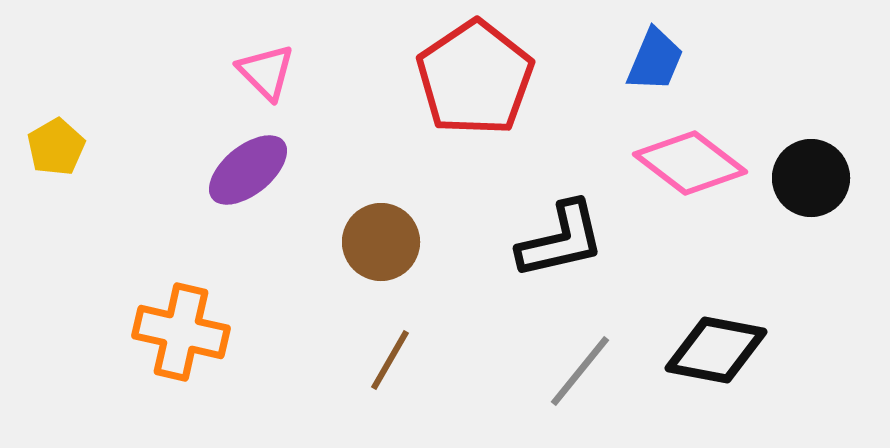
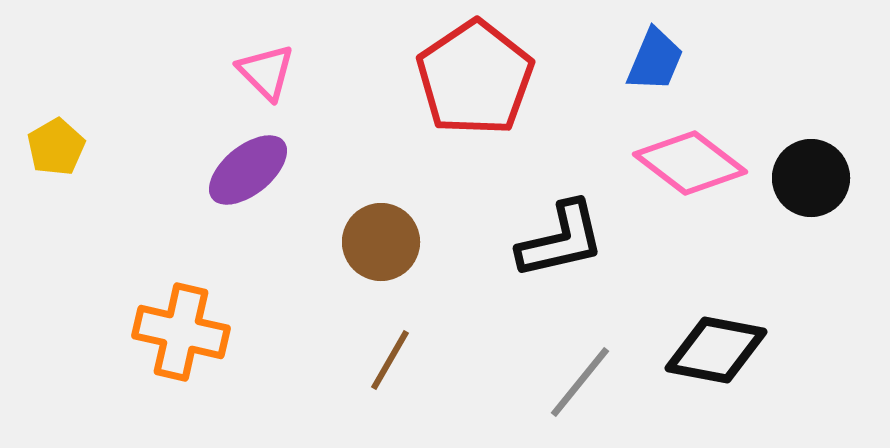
gray line: moved 11 px down
